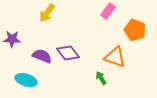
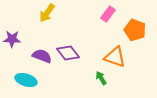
pink rectangle: moved 3 px down
